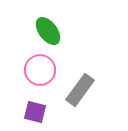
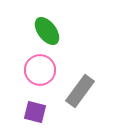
green ellipse: moved 1 px left
gray rectangle: moved 1 px down
